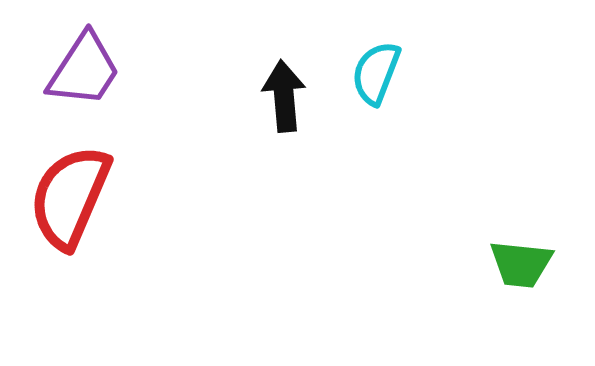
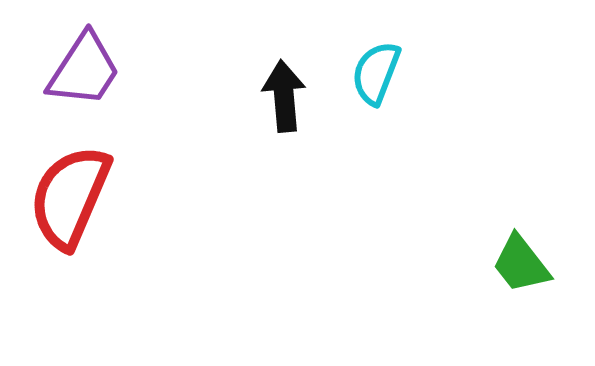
green trapezoid: rotated 46 degrees clockwise
